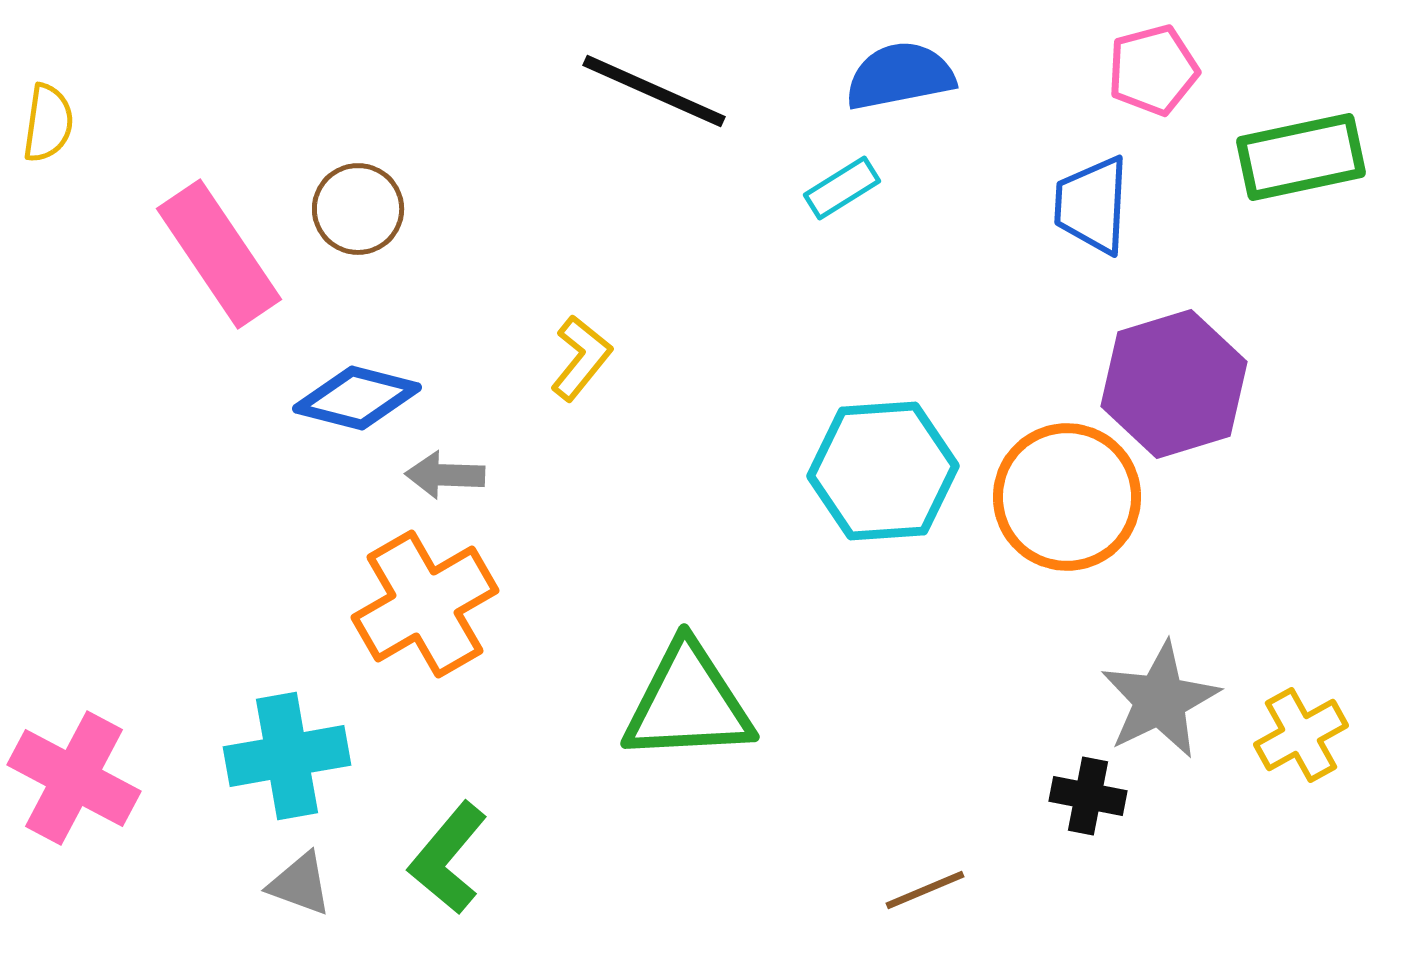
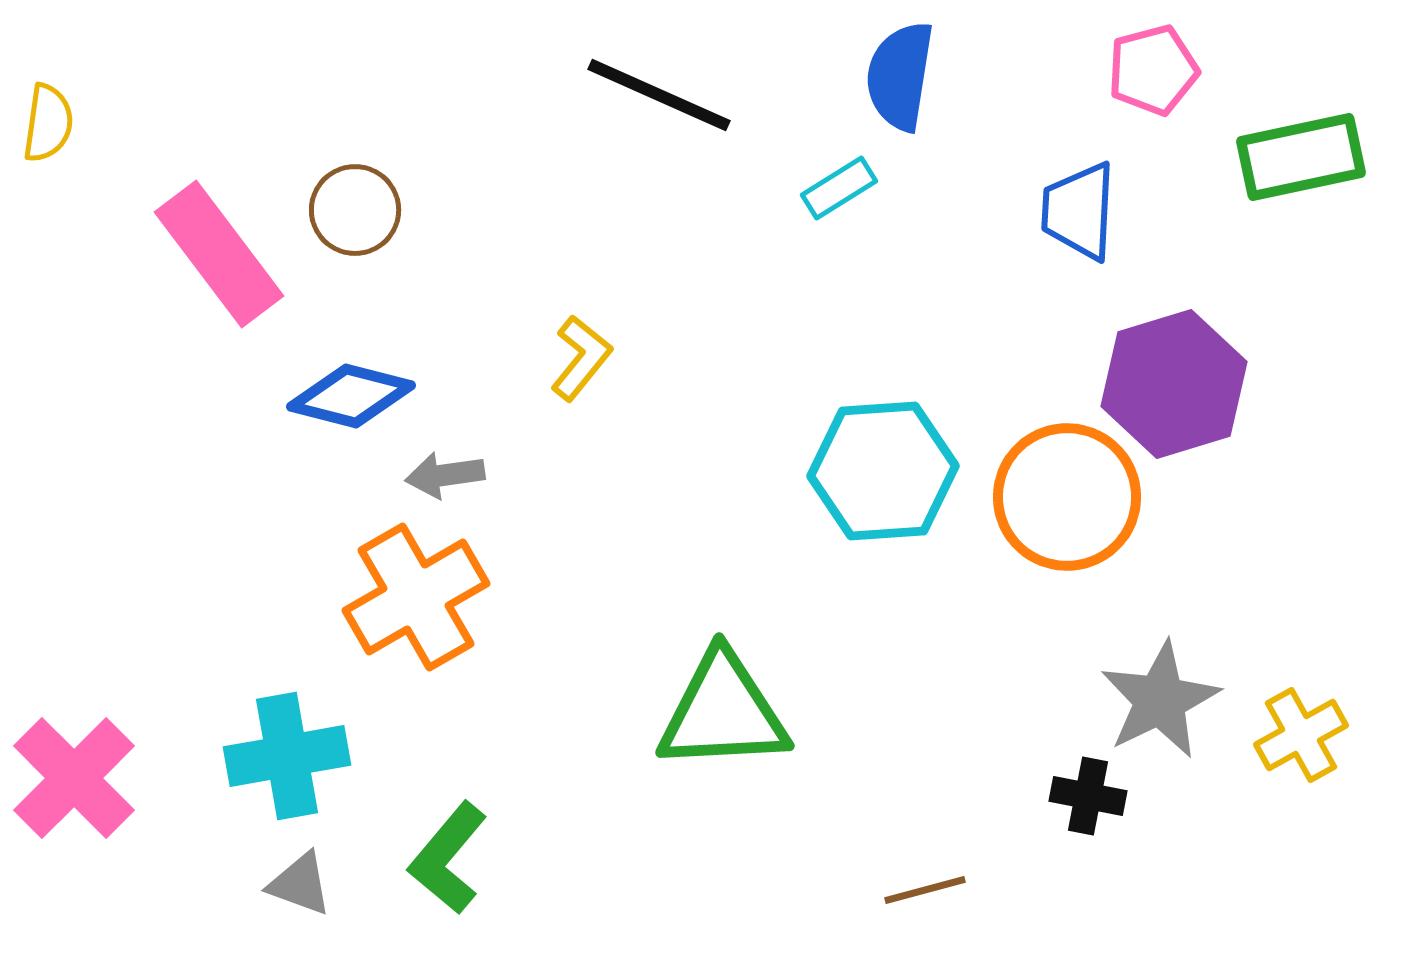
blue semicircle: rotated 70 degrees counterclockwise
black line: moved 5 px right, 4 px down
cyan rectangle: moved 3 px left
blue trapezoid: moved 13 px left, 6 px down
brown circle: moved 3 px left, 1 px down
pink rectangle: rotated 3 degrees counterclockwise
blue diamond: moved 6 px left, 2 px up
gray arrow: rotated 10 degrees counterclockwise
orange cross: moved 9 px left, 7 px up
green triangle: moved 35 px right, 9 px down
pink cross: rotated 17 degrees clockwise
brown line: rotated 8 degrees clockwise
